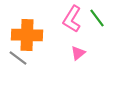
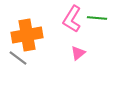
green line: rotated 48 degrees counterclockwise
orange cross: rotated 12 degrees counterclockwise
